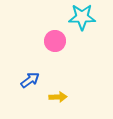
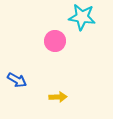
cyan star: rotated 8 degrees clockwise
blue arrow: moved 13 px left; rotated 66 degrees clockwise
